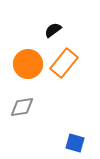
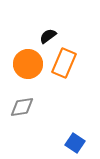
black semicircle: moved 5 px left, 6 px down
orange rectangle: rotated 16 degrees counterclockwise
blue square: rotated 18 degrees clockwise
